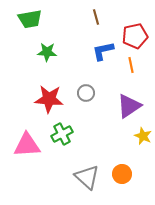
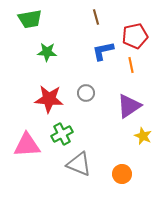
gray triangle: moved 8 px left, 13 px up; rotated 20 degrees counterclockwise
